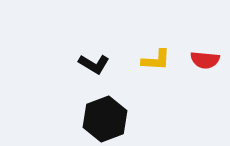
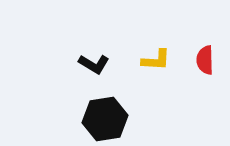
red semicircle: rotated 84 degrees clockwise
black hexagon: rotated 12 degrees clockwise
